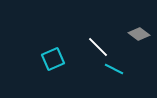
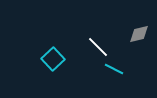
gray diamond: rotated 50 degrees counterclockwise
cyan square: rotated 20 degrees counterclockwise
